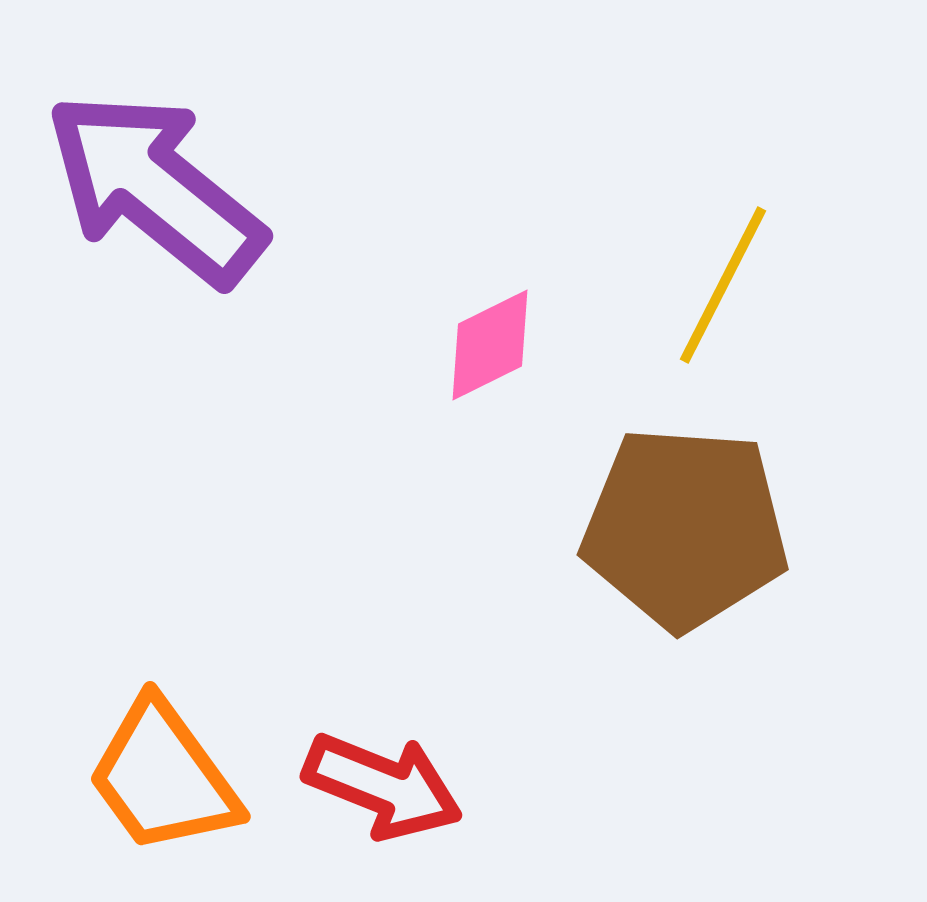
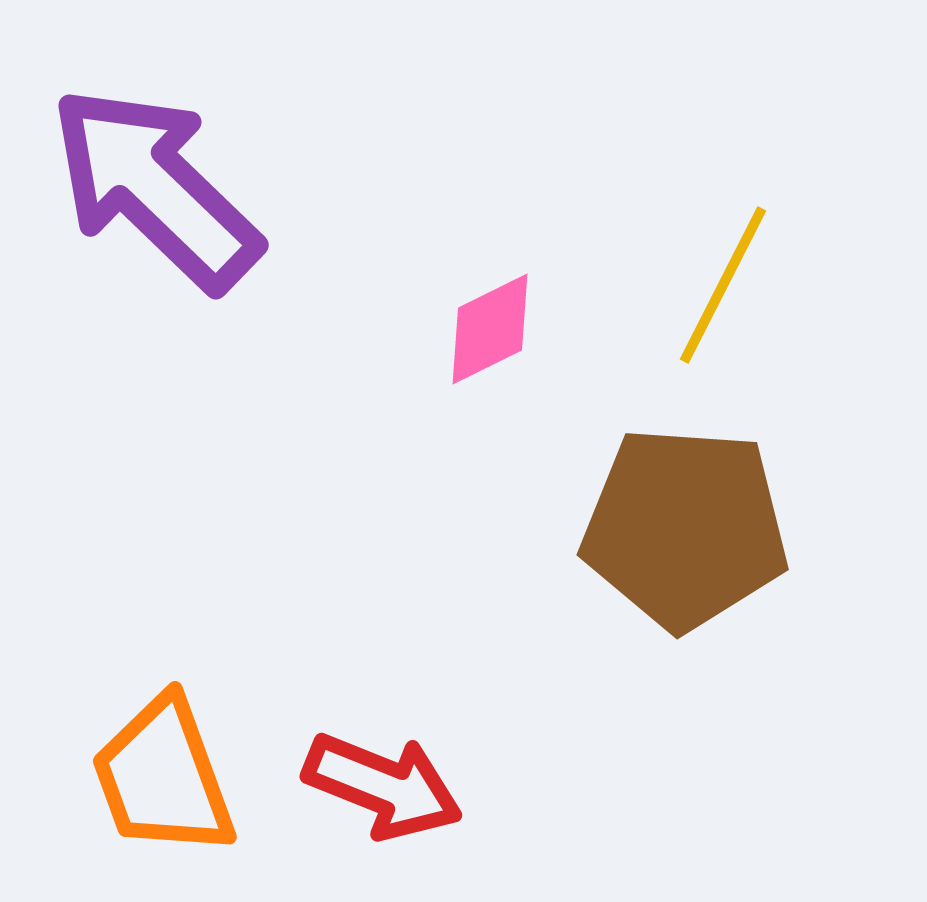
purple arrow: rotated 5 degrees clockwise
pink diamond: moved 16 px up
orange trapezoid: rotated 16 degrees clockwise
